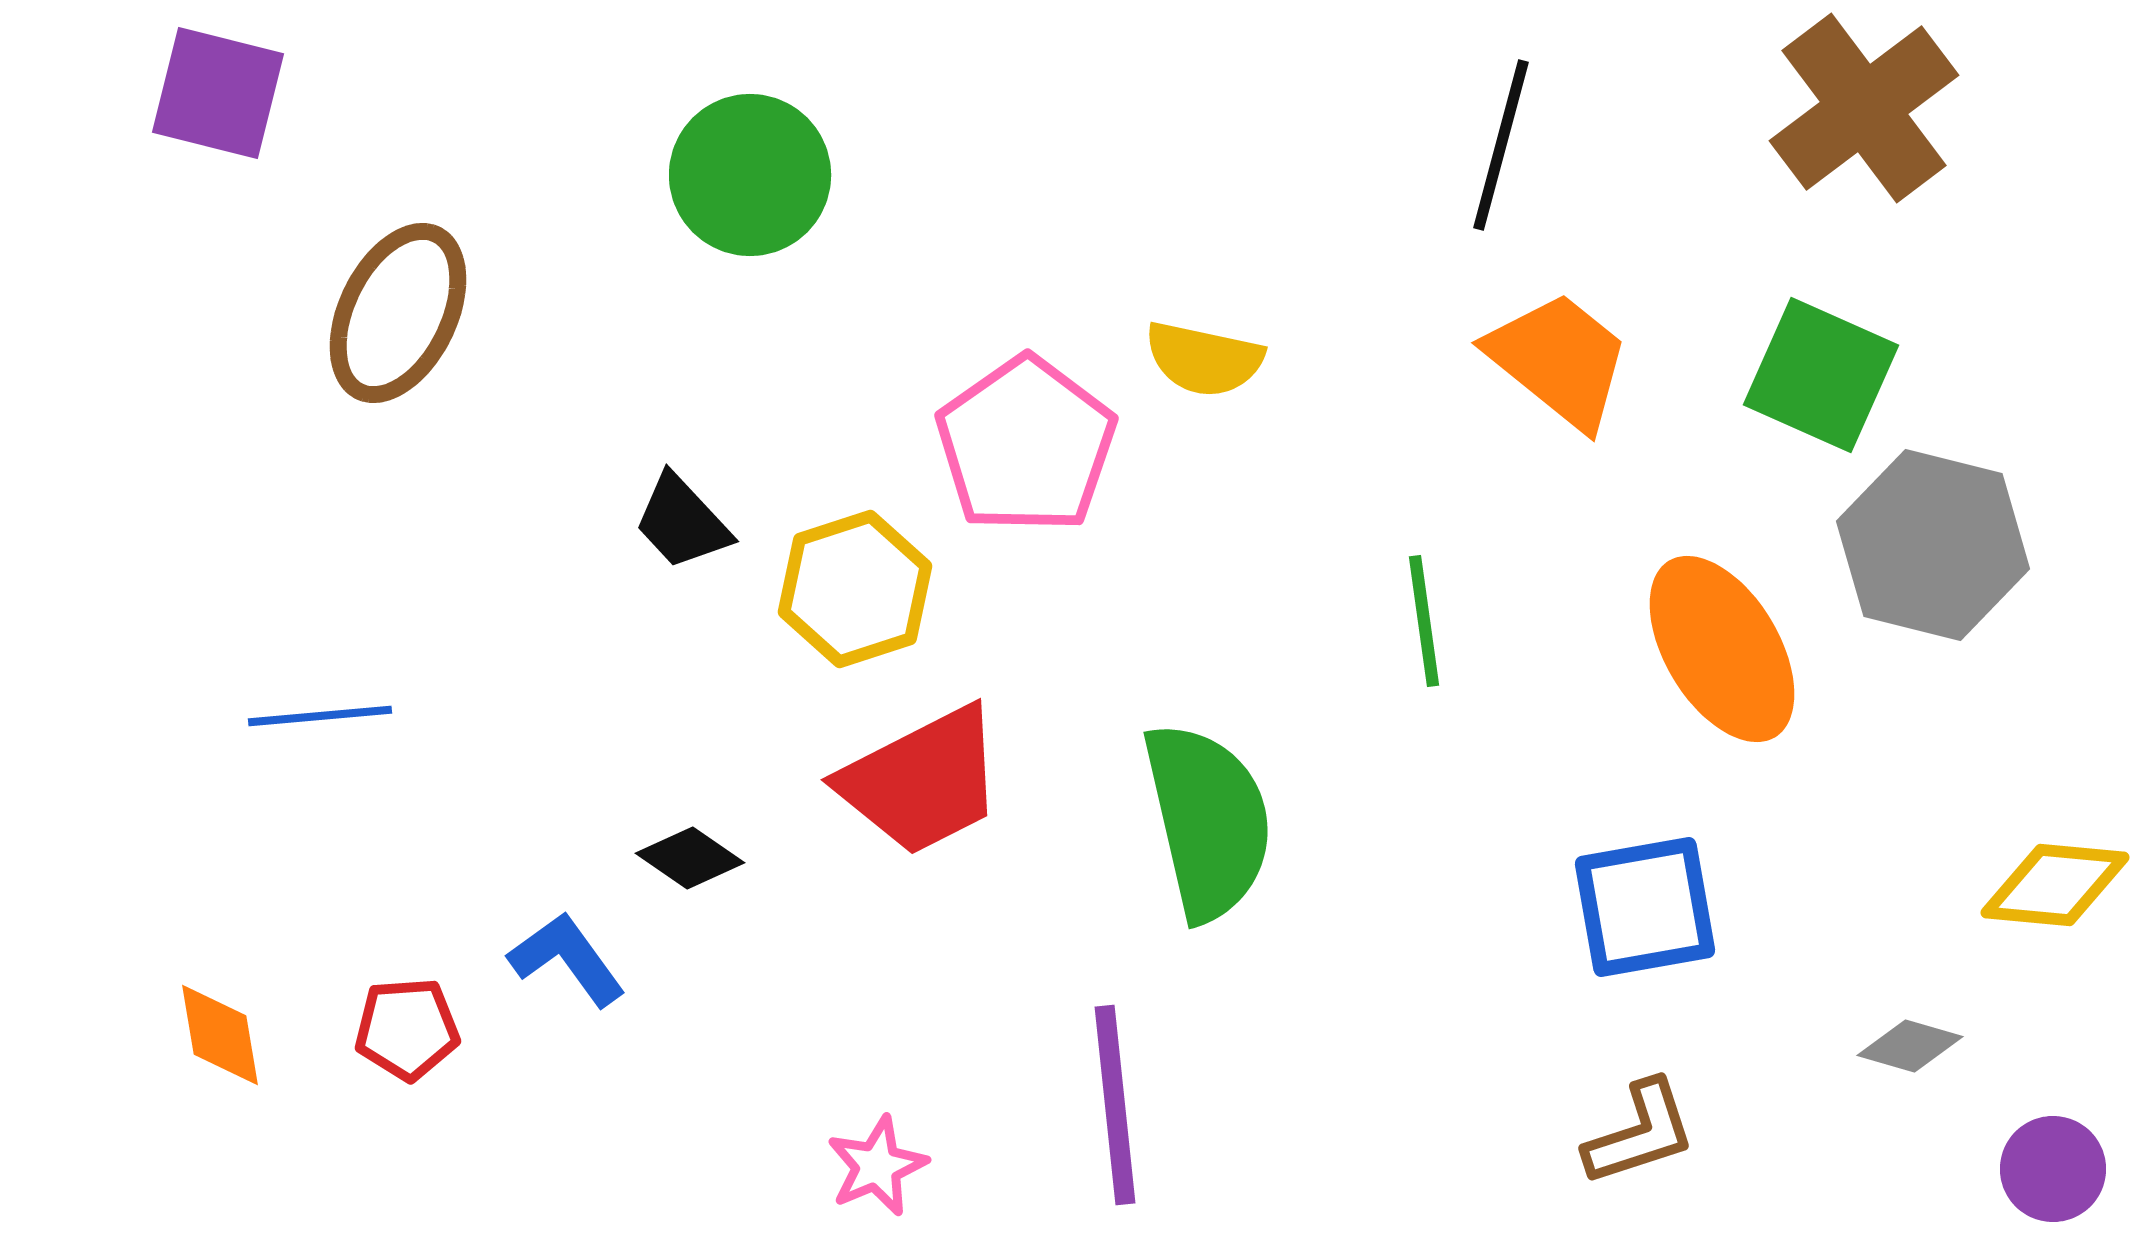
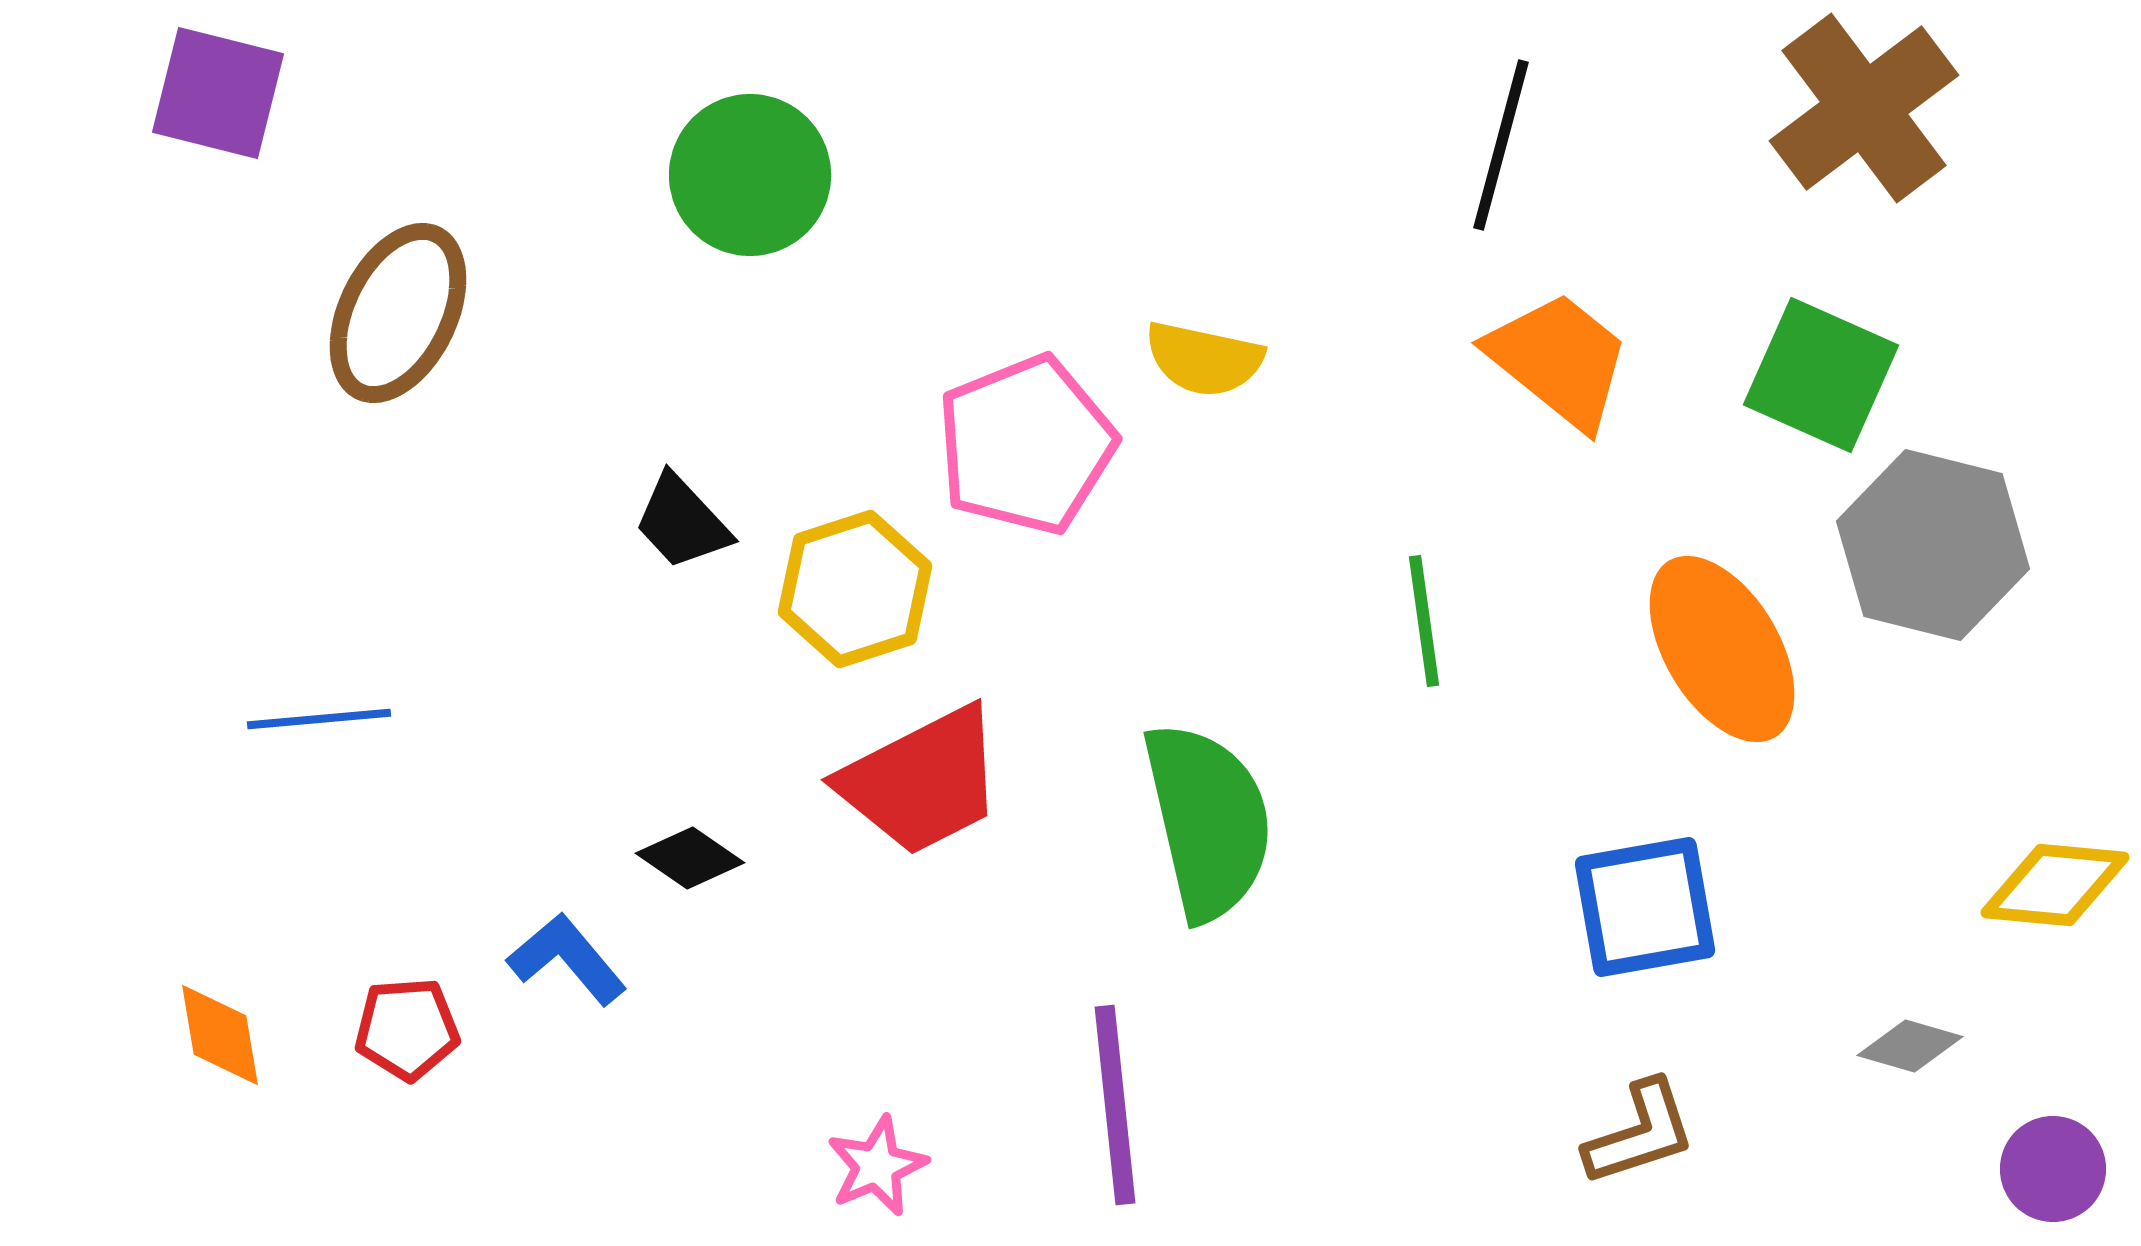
pink pentagon: rotated 13 degrees clockwise
blue line: moved 1 px left, 3 px down
blue L-shape: rotated 4 degrees counterclockwise
